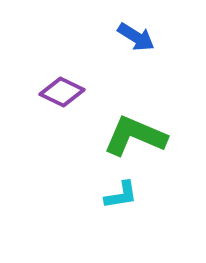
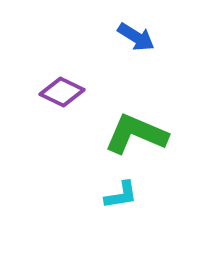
green L-shape: moved 1 px right, 2 px up
